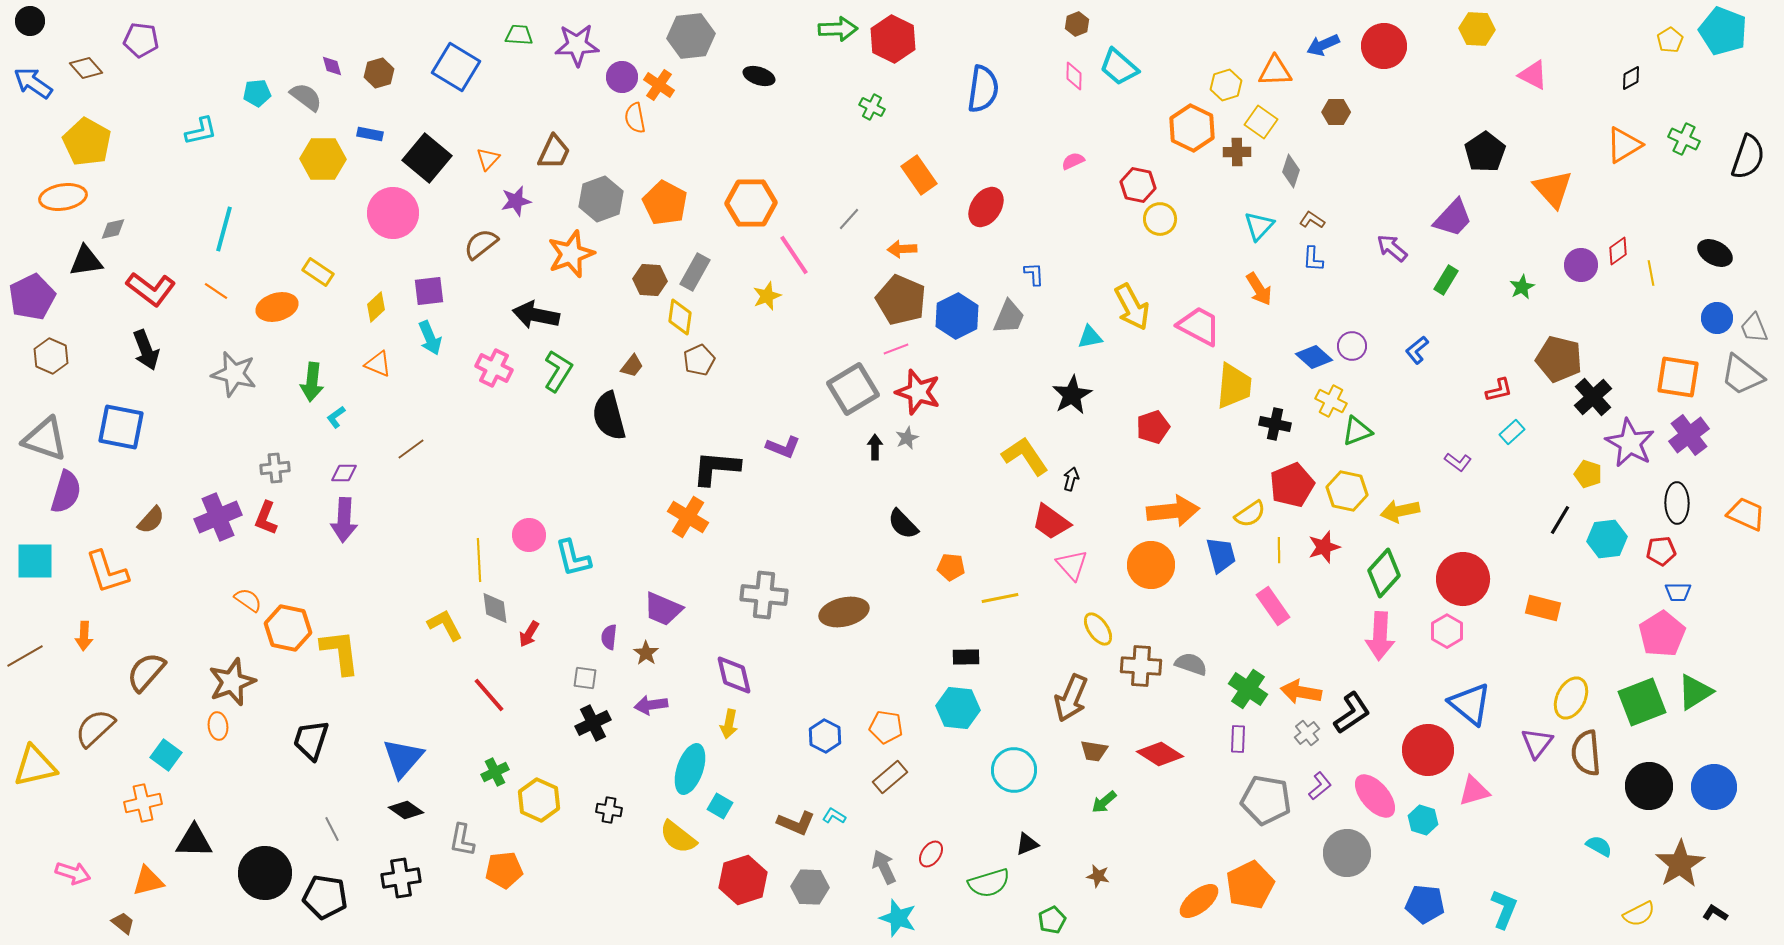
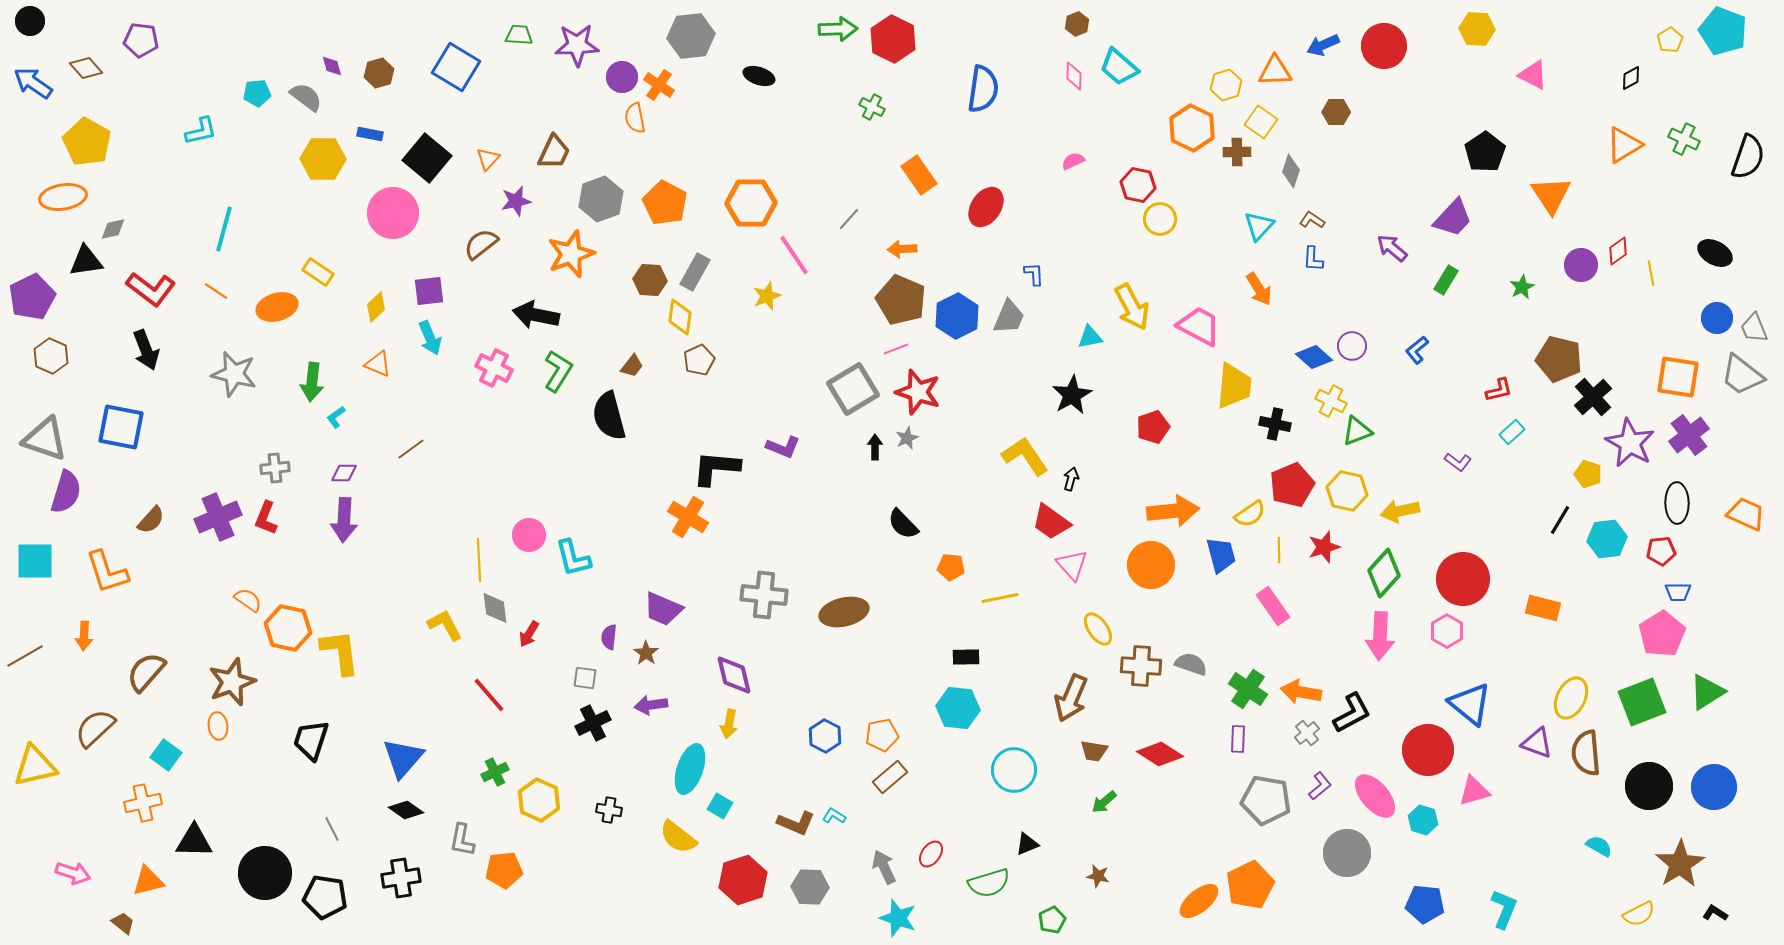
orange triangle at (1553, 189): moved 2 px left, 6 px down; rotated 9 degrees clockwise
green triangle at (1695, 692): moved 12 px right
black L-shape at (1352, 713): rotated 6 degrees clockwise
orange pentagon at (886, 727): moved 4 px left, 8 px down; rotated 20 degrees counterclockwise
purple triangle at (1537, 743): rotated 48 degrees counterclockwise
